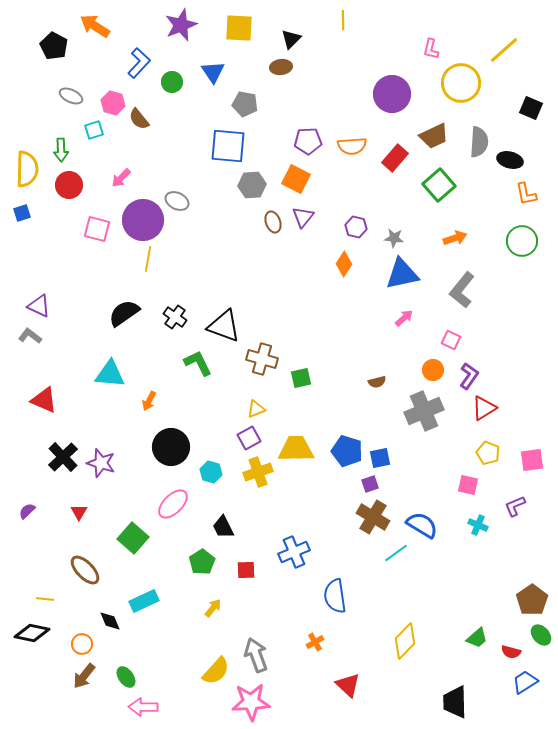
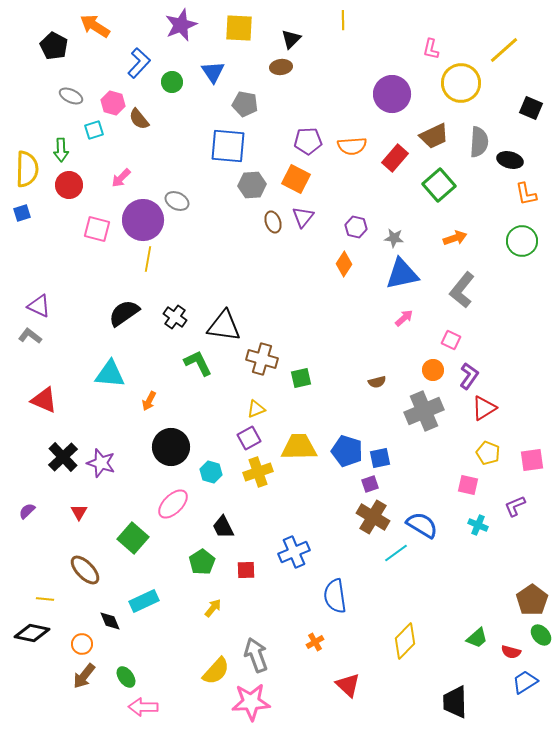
black triangle at (224, 326): rotated 12 degrees counterclockwise
yellow trapezoid at (296, 449): moved 3 px right, 2 px up
